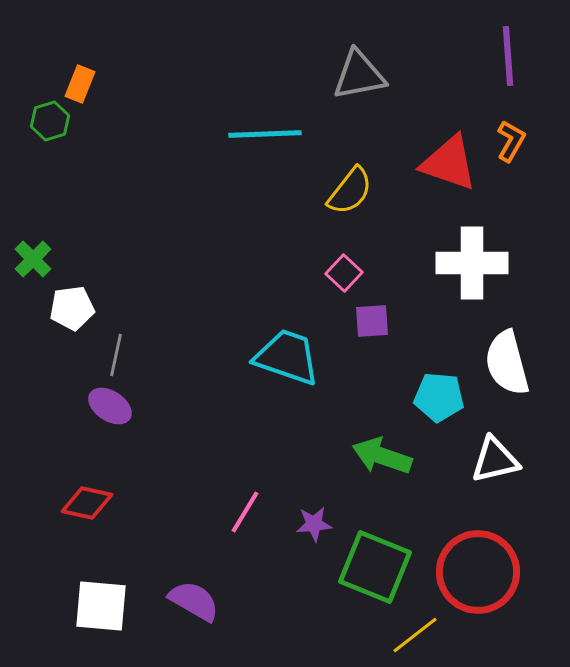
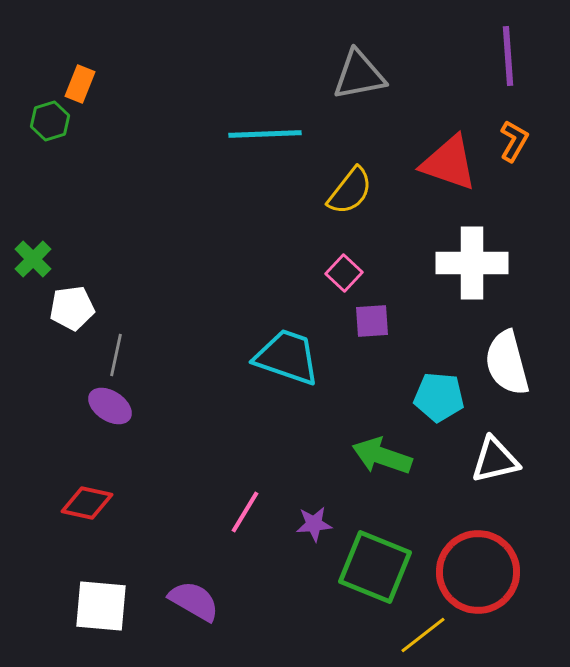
orange L-shape: moved 3 px right
yellow line: moved 8 px right
